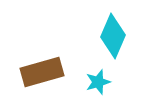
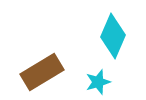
brown rectangle: rotated 15 degrees counterclockwise
